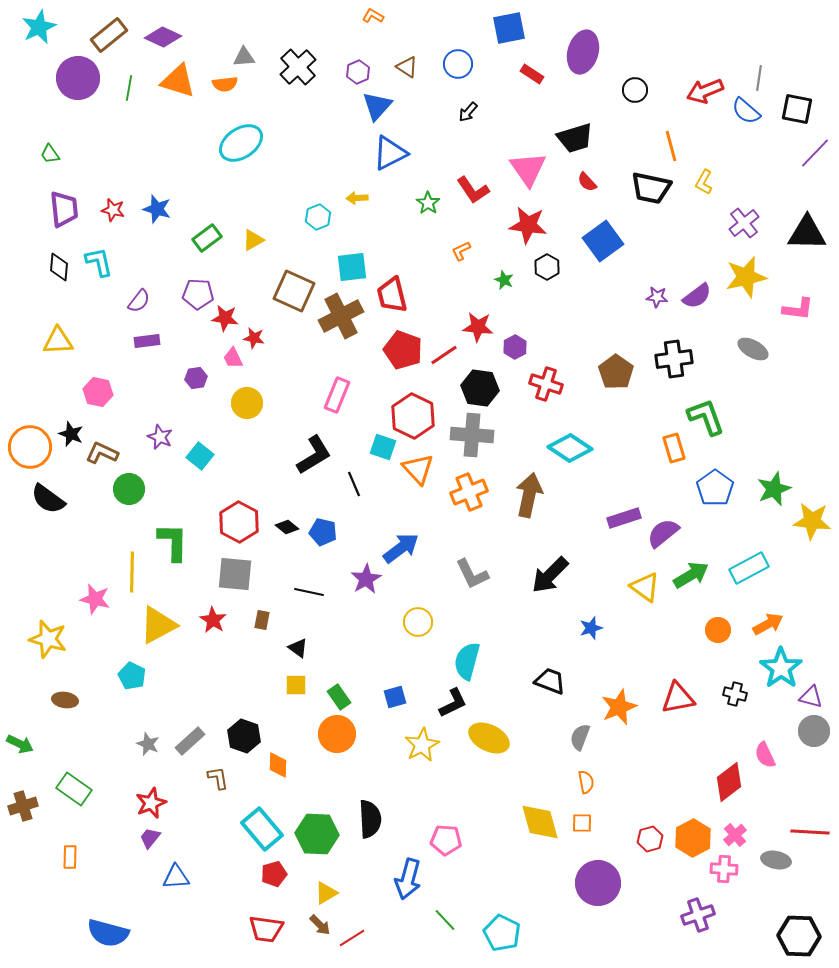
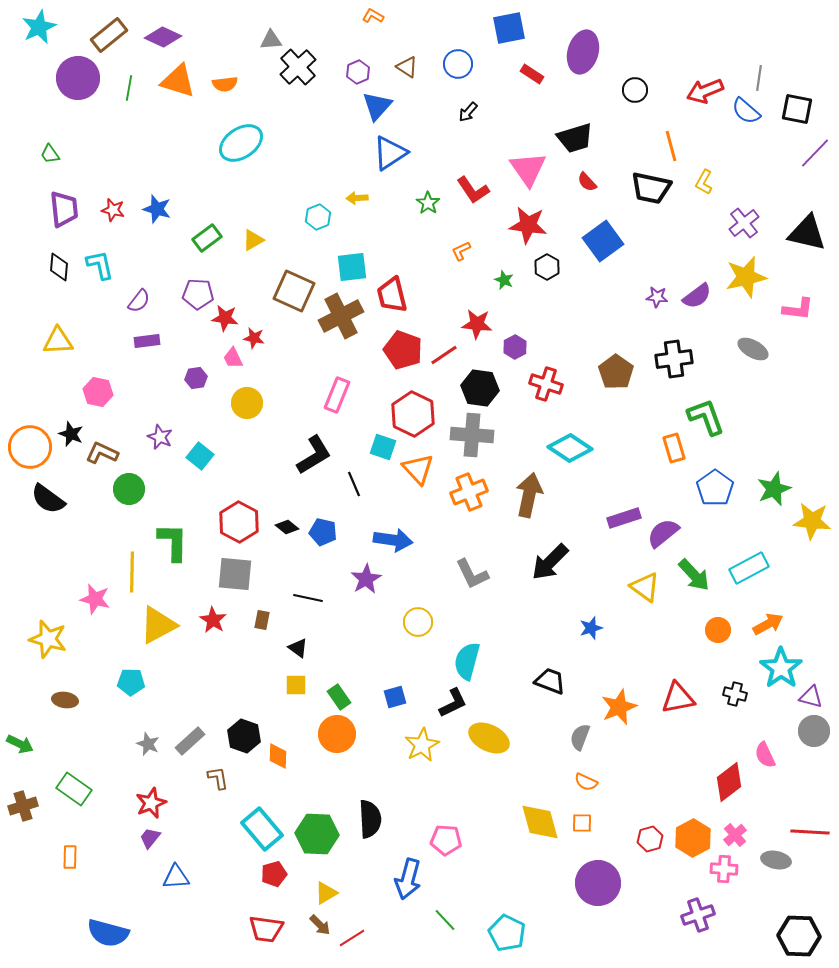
gray triangle at (244, 57): moved 27 px right, 17 px up
blue triangle at (390, 153): rotated 6 degrees counterclockwise
black triangle at (807, 233): rotated 12 degrees clockwise
cyan L-shape at (99, 262): moved 1 px right, 3 px down
red star at (478, 327): moved 1 px left, 3 px up
red hexagon at (413, 416): moved 2 px up
blue arrow at (401, 548): moved 8 px left, 8 px up; rotated 45 degrees clockwise
black arrow at (550, 575): moved 13 px up
green arrow at (691, 575): moved 3 px right; rotated 78 degrees clockwise
black line at (309, 592): moved 1 px left, 6 px down
cyan pentagon at (132, 676): moved 1 px left, 6 px down; rotated 24 degrees counterclockwise
orange diamond at (278, 765): moved 9 px up
orange semicircle at (586, 782): rotated 125 degrees clockwise
cyan pentagon at (502, 933): moved 5 px right
